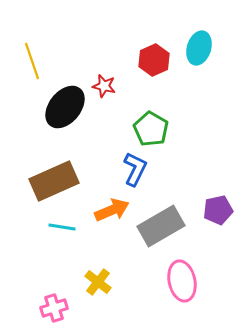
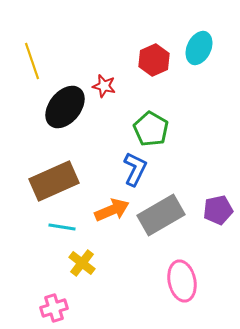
cyan ellipse: rotated 8 degrees clockwise
gray rectangle: moved 11 px up
yellow cross: moved 16 px left, 19 px up
